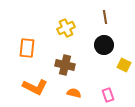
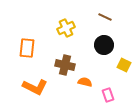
brown line: rotated 56 degrees counterclockwise
orange semicircle: moved 11 px right, 11 px up
